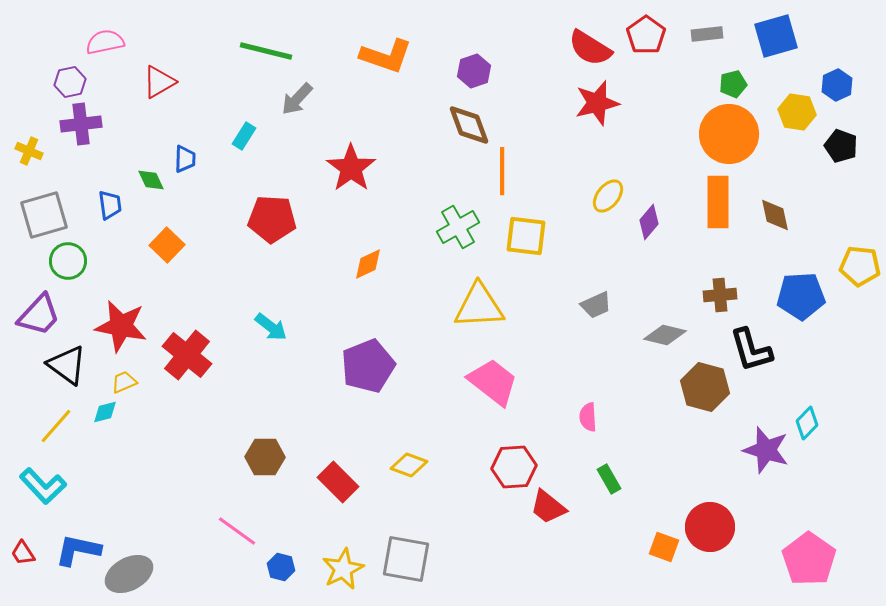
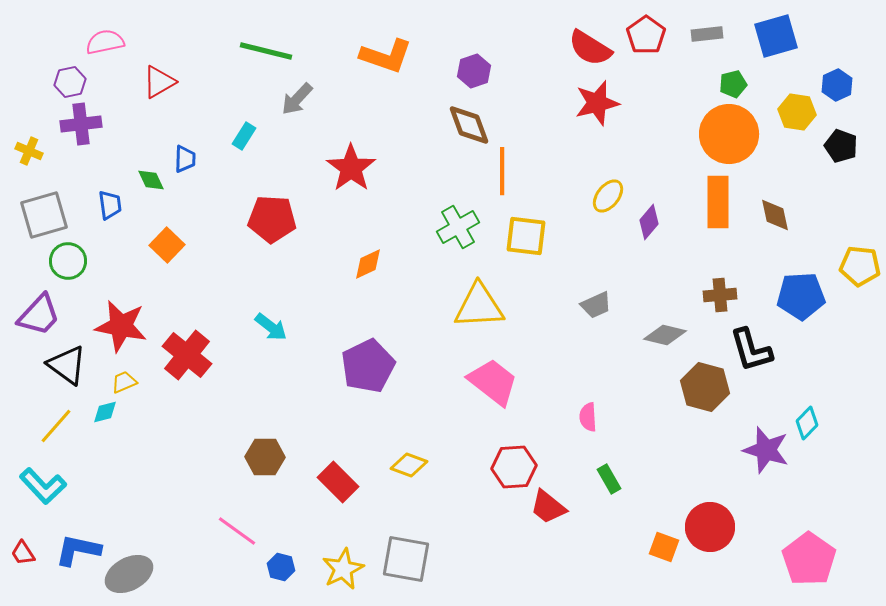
purple pentagon at (368, 366): rotated 4 degrees counterclockwise
